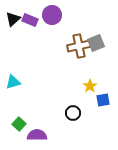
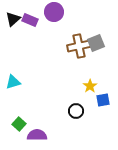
purple circle: moved 2 px right, 3 px up
black circle: moved 3 px right, 2 px up
